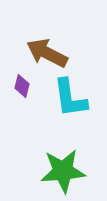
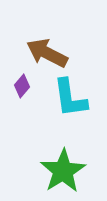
purple diamond: rotated 25 degrees clockwise
green star: rotated 27 degrees counterclockwise
